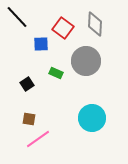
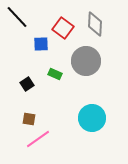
green rectangle: moved 1 px left, 1 px down
